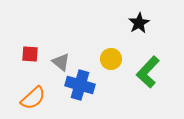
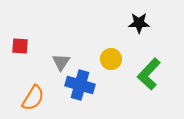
black star: rotated 30 degrees clockwise
red square: moved 10 px left, 8 px up
gray triangle: rotated 24 degrees clockwise
green L-shape: moved 1 px right, 2 px down
orange semicircle: rotated 16 degrees counterclockwise
